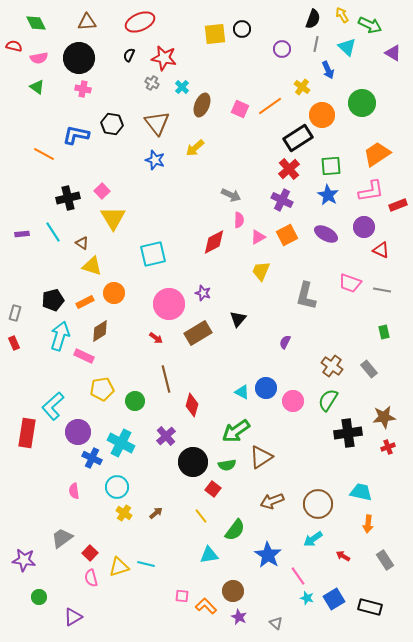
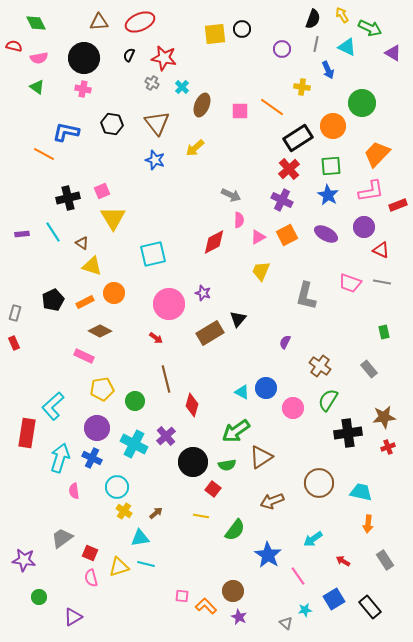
brown triangle at (87, 22): moved 12 px right
green arrow at (370, 25): moved 3 px down
cyan triangle at (347, 47): rotated 18 degrees counterclockwise
black circle at (79, 58): moved 5 px right
yellow cross at (302, 87): rotated 28 degrees counterclockwise
orange line at (270, 106): moved 2 px right, 1 px down; rotated 70 degrees clockwise
pink square at (240, 109): moved 2 px down; rotated 24 degrees counterclockwise
orange circle at (322, 115): moved 11 px right, 11 px down
blue L-shape at (76, 135): moved 10 px left, 3 px up
orange trapezoid at (377, 154): rotated 12 degrees counterclockwise
pink square at (102, 191): rotated 21 degrees clockwise
gray line at (382, 290): moved 8 px up
black pentagon at (53, 300): rotated 10 degrees counterclockwise
brown diamond at (100, 331): rotated 60 degrees clockwise
brown rectangle at (198, 333): moved 12 px right
cyan arrow at (60, 336): moved 122 px down
brown cross at (332, 366): moved 12 px left
pink circle at (293, 401): moved 7 px down
purple circle at (78, 432): moved 19 px right, 4 px up
cyan cross at (121, 443): moved 13 px right, 1 px down
brown circle at (318, 504): moved 1 px right, 21 px up
yellow cross at (124, 513): moved 2 px up
yellow line at (201, 516): rotated 42 degrees counterclockwise
red square at (90, 553): rotated 21 degrees counterclockwise
cyan triangle at (209, 555): moved 69 px left, 17 px up
red arrow at (343, 556): moved 5 px down
cyan star at (307, 598): moved 2 px left, 12 px down; rotated 24 degrees counterclockwise
black rectangle at (370, 607): rotated 35 degrees clockwise
gray triangle at (276, 623): moved 10 px right
